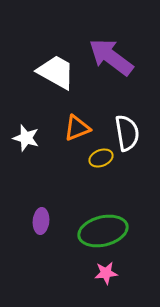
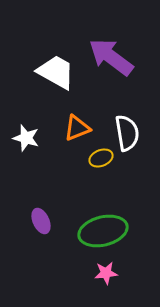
purple ellipse: rotated 30 degrees counterclockwise
